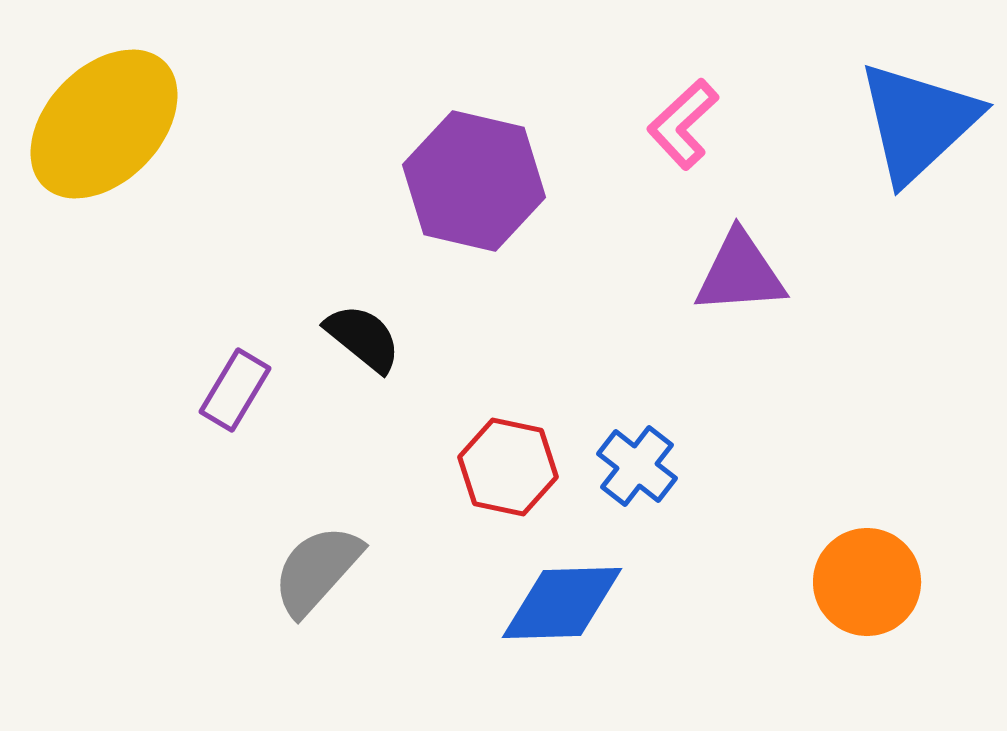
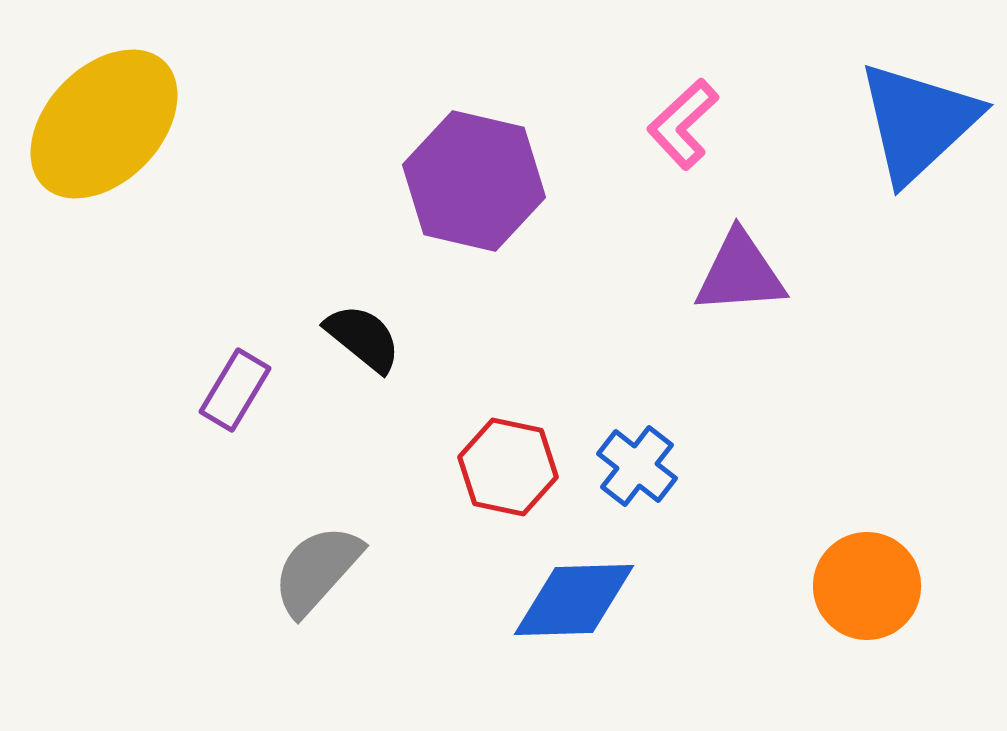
orange circle: moved 4 px down
blue diamond: moved 12 px right, 3 px up
